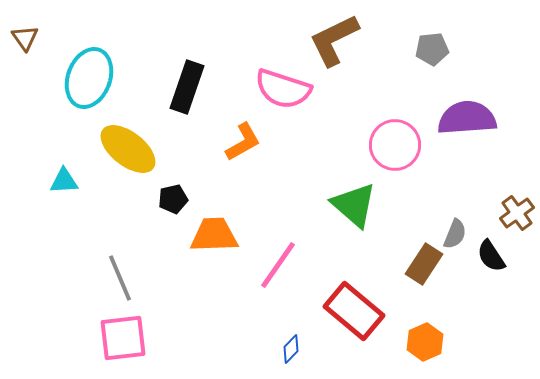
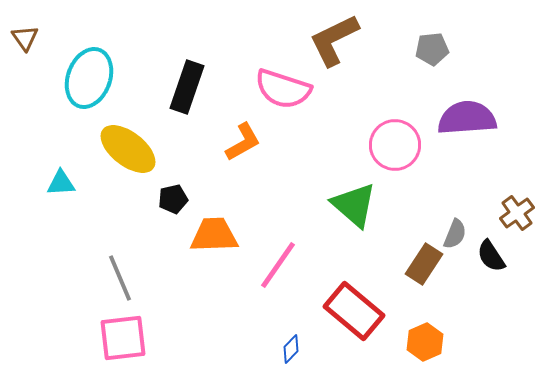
cyan triangle: moved 3 px left, 2 px down
